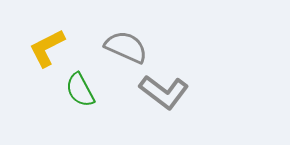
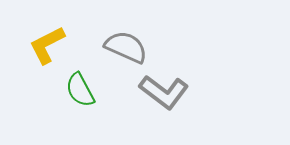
yellow L-shape: moved 3 px up
